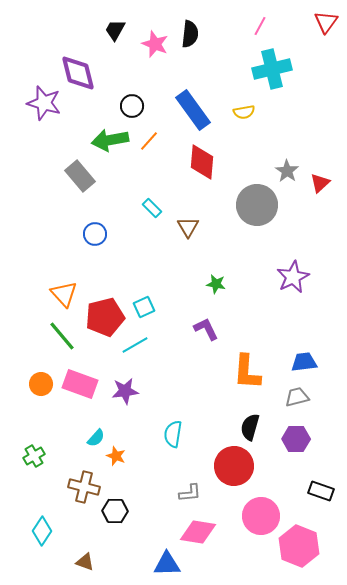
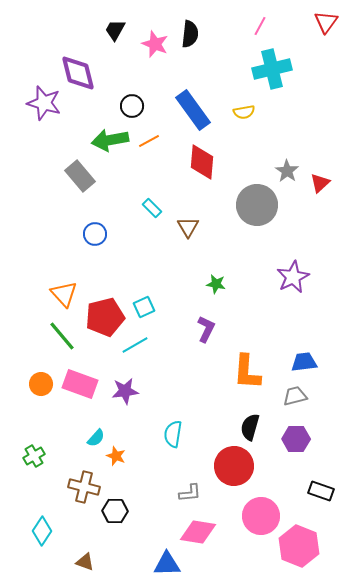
orange line at (149, 141): rotated 20 degrees clockwise
purple L-shape at (206, 329): rotated 52 degrees clockwise
gray trapezoid at (297, 397): moved 2 px left, 1 px up
